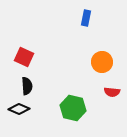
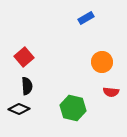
blue rectangle: rotated 49 degrees clockwise
red square: rotated 24 degrees clockwise
red semicircle: moved 1 px left
